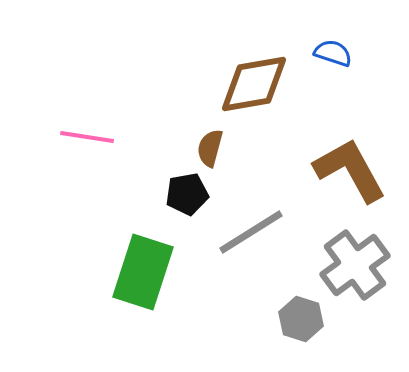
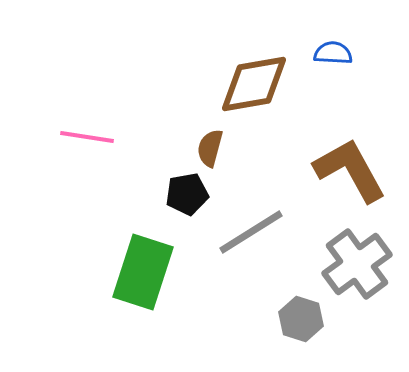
blue semicircle: rotated 15 degrees counterclockwise
gray cross: moved 2 px right, 1 px up
